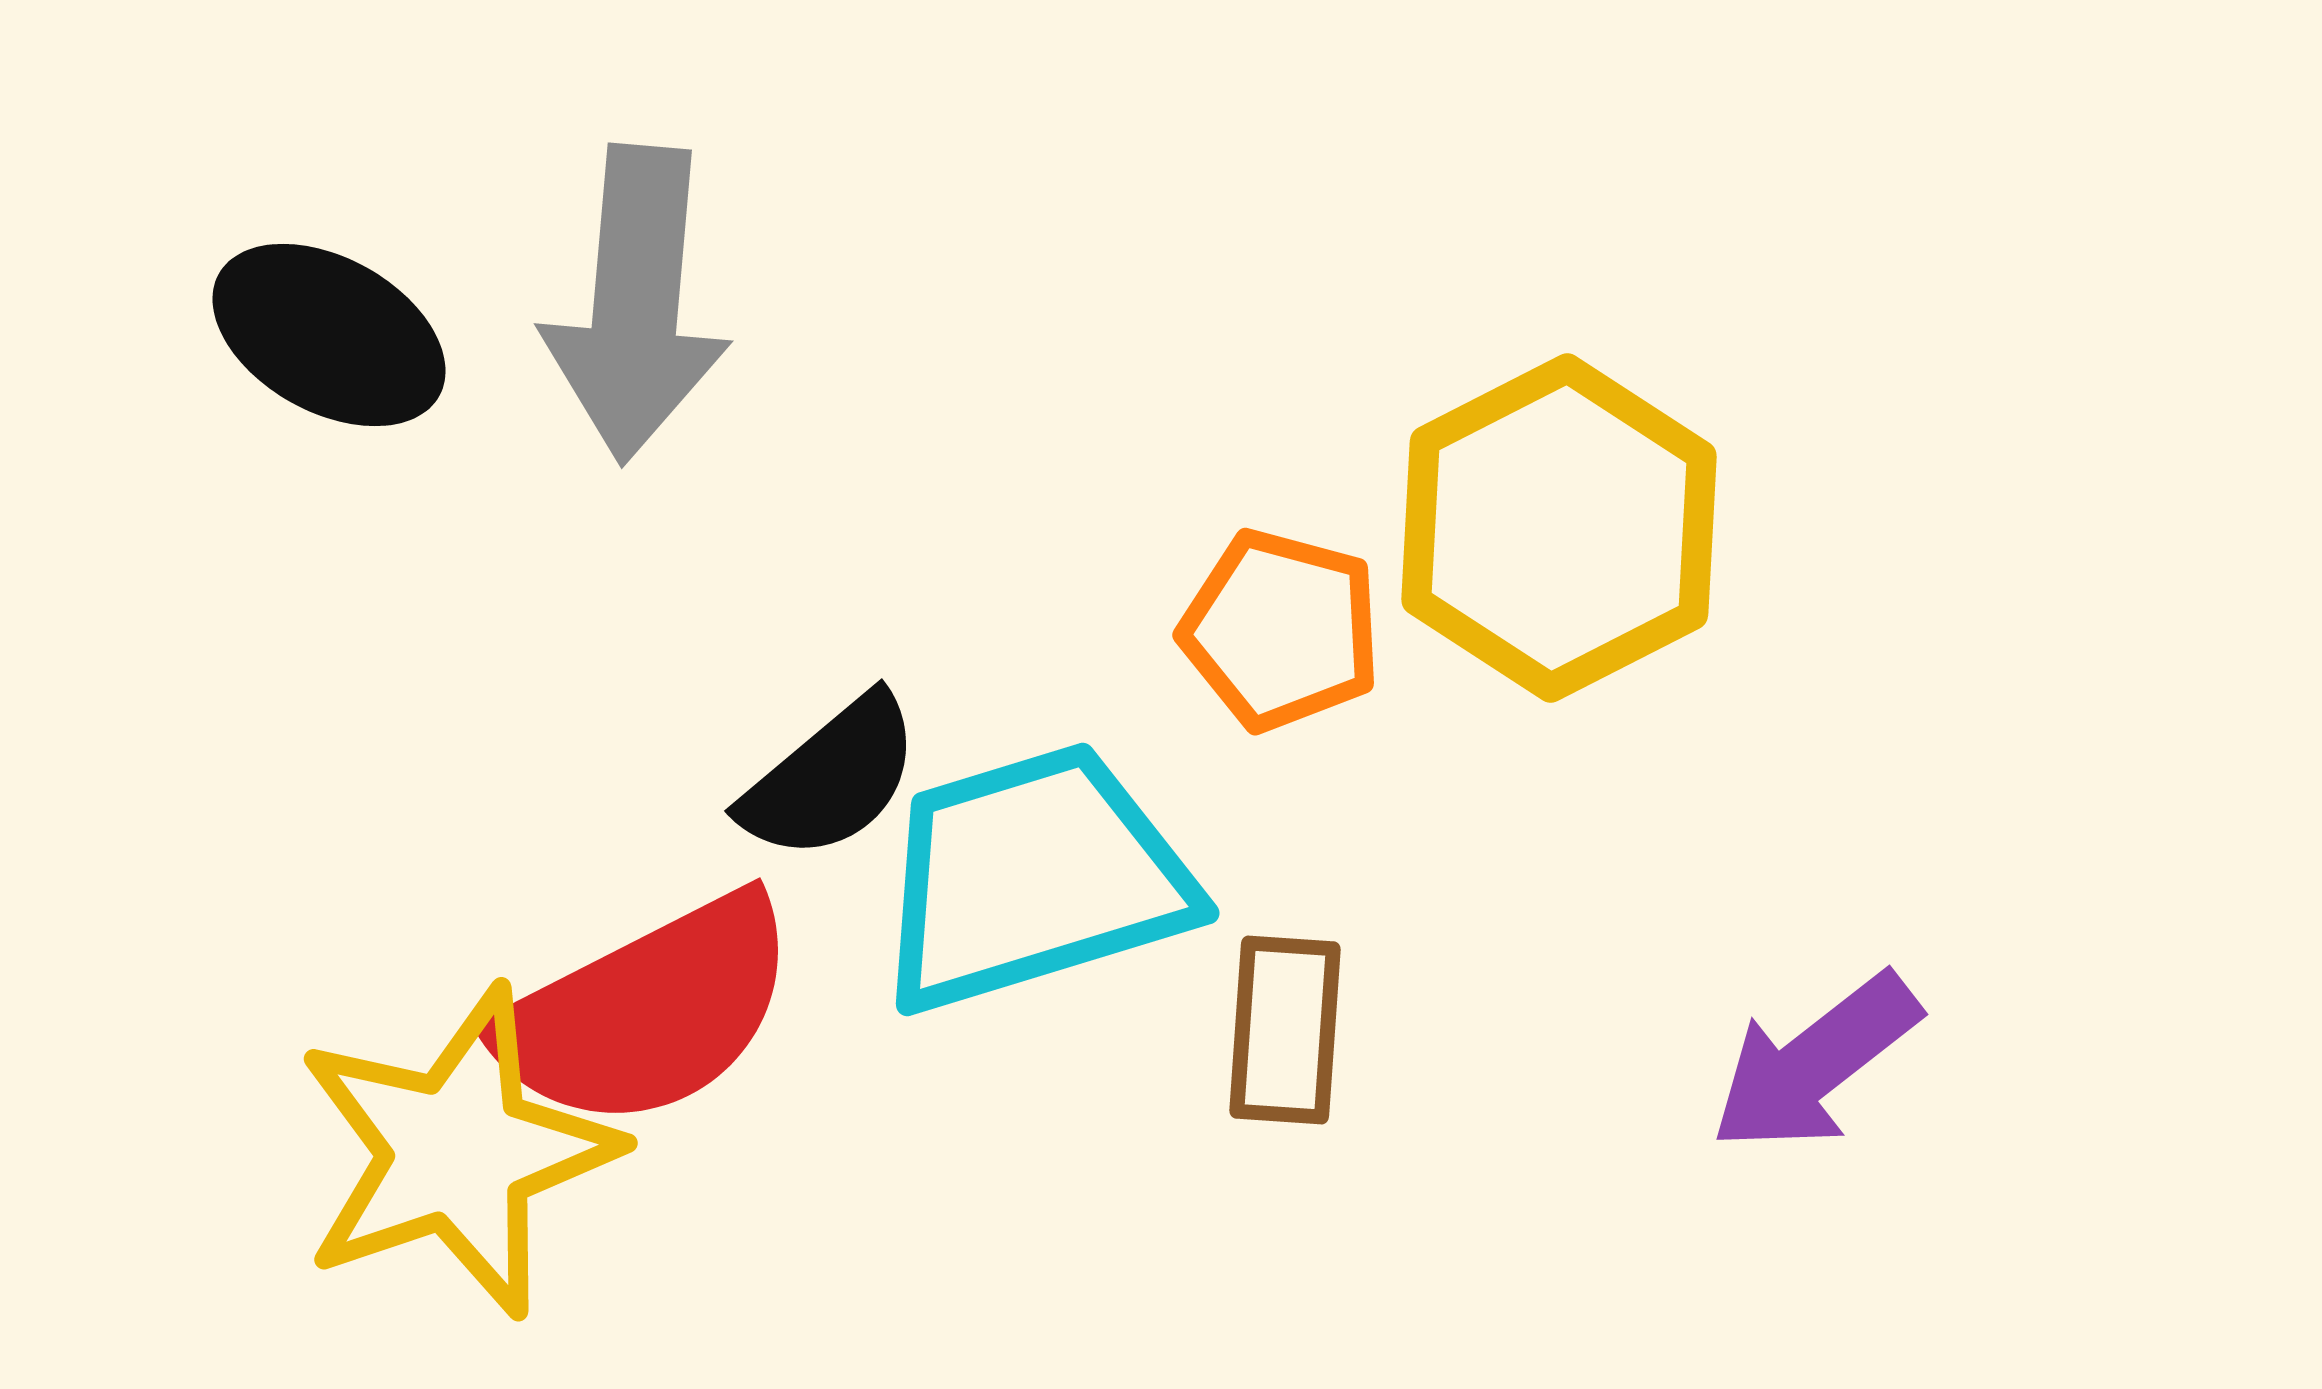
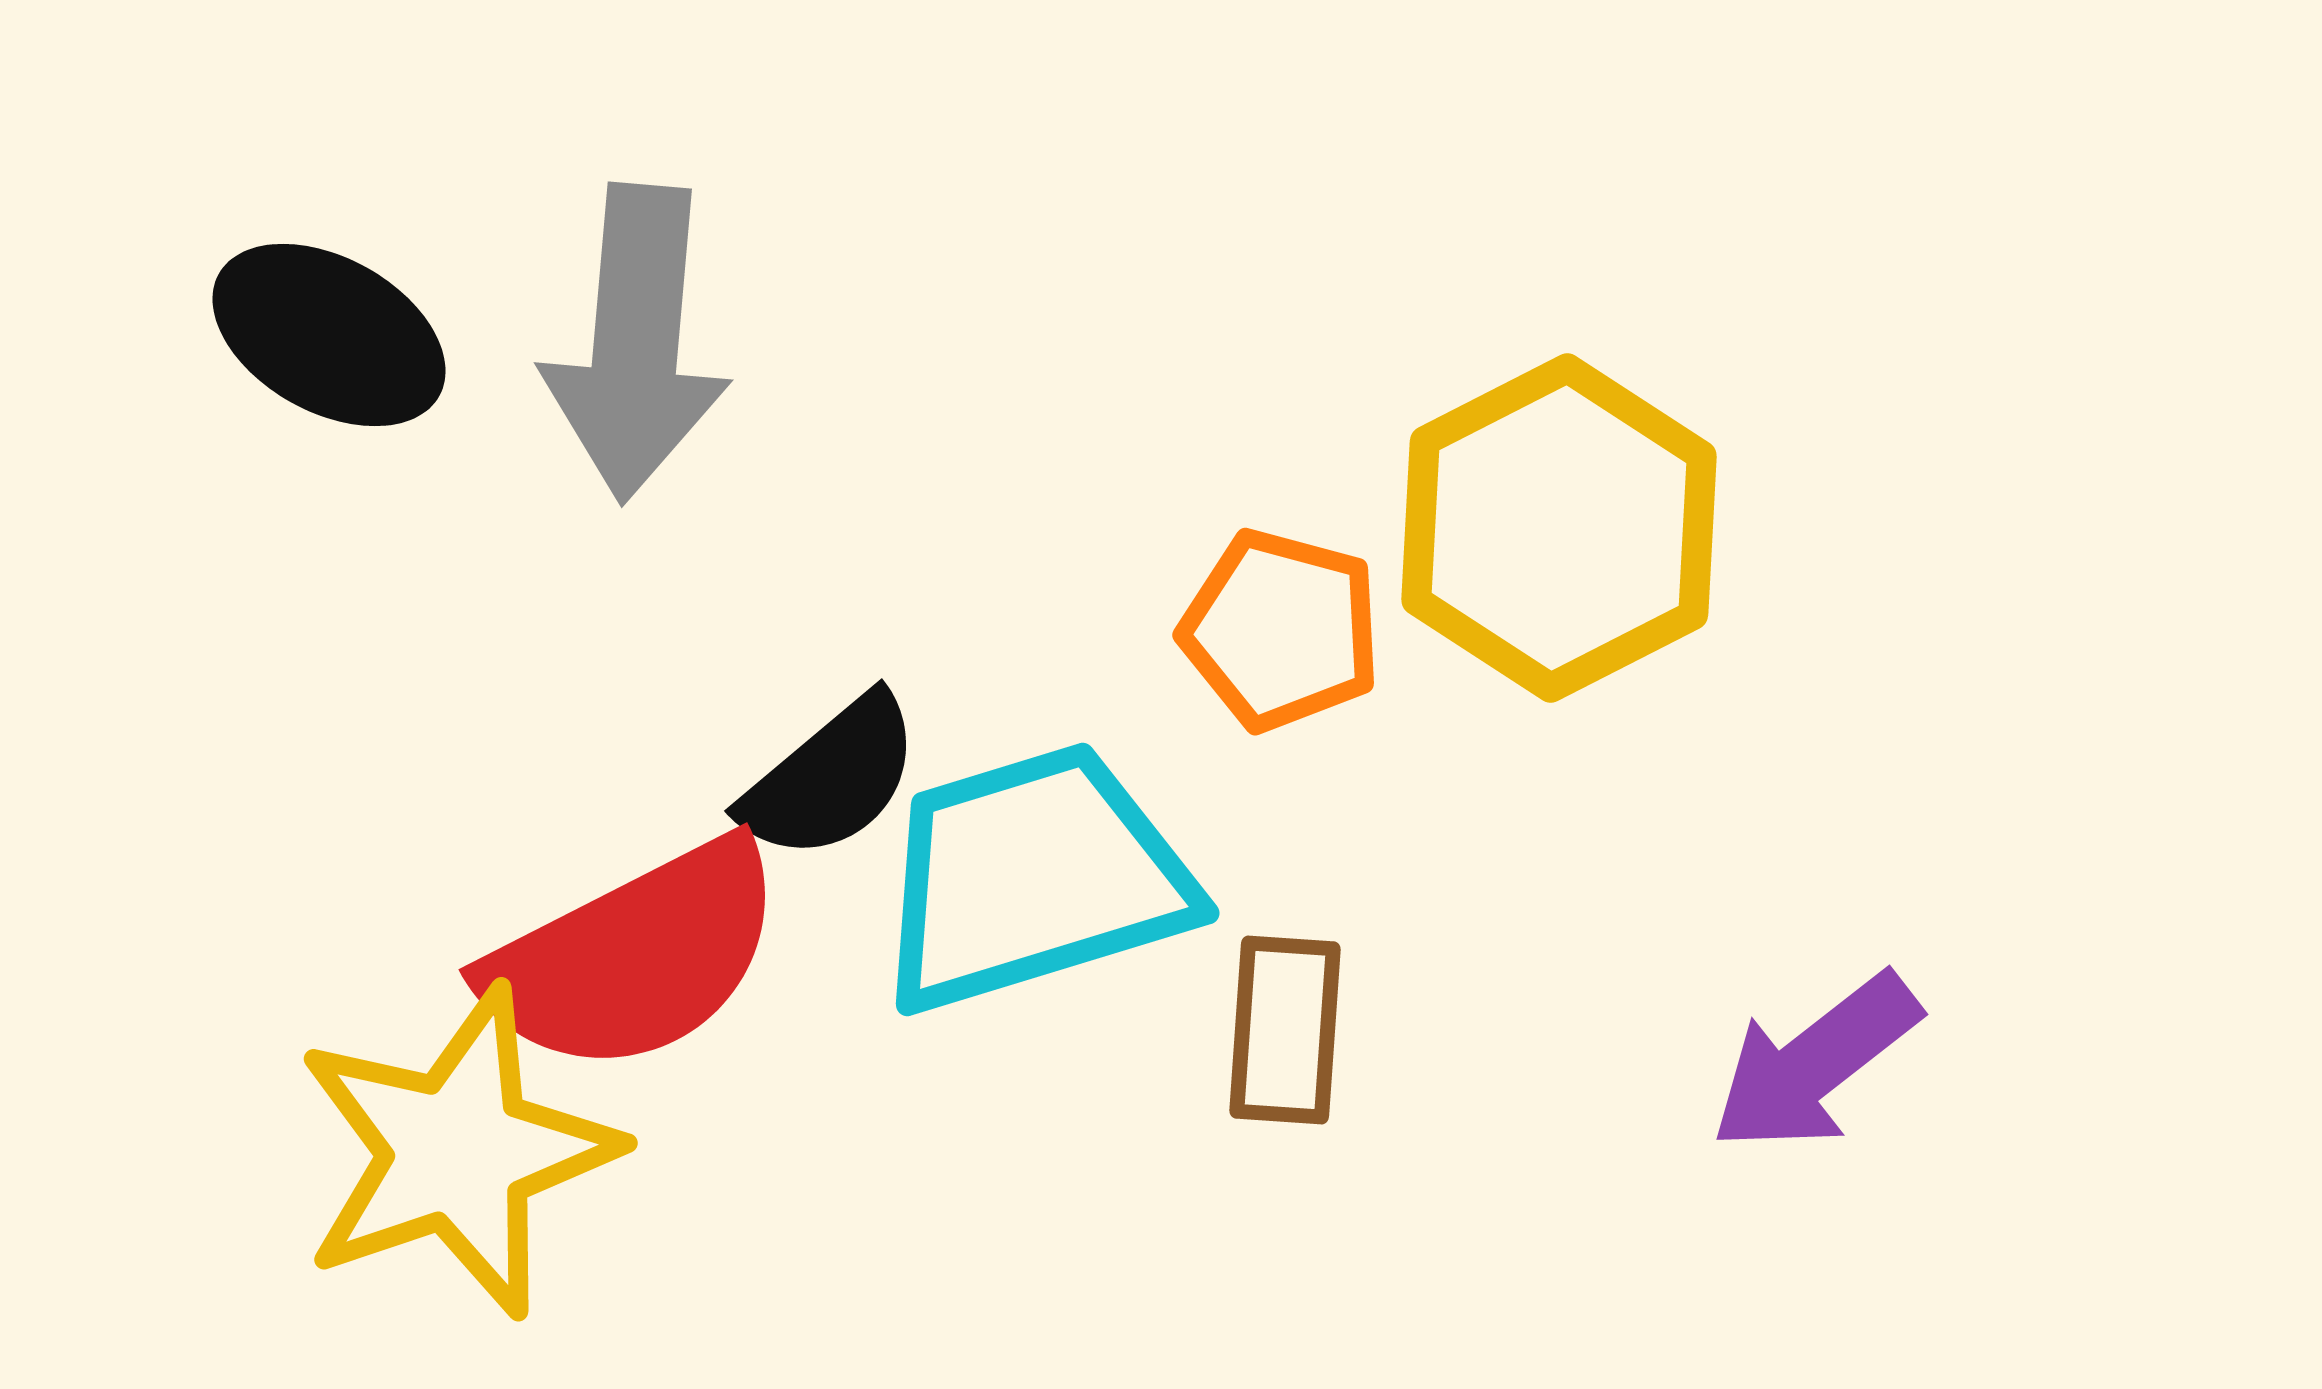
gray arrow: moved 39 px down
red semicircle: moved 13 px left, 55 px up
